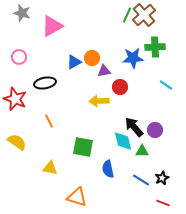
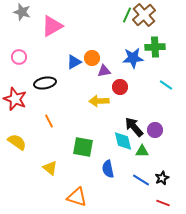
gray star: moved 1 px up
yellow triangle: rotated 28 degrees clockwise
